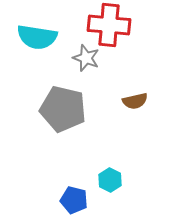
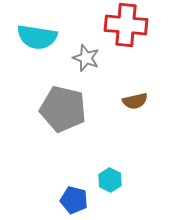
red cross: moved 17 px right
